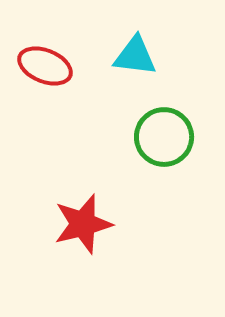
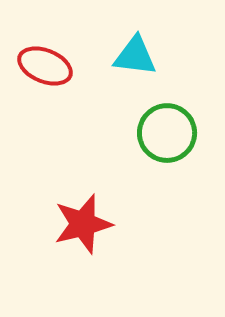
green circle: moved 3 px right, 4 px up
